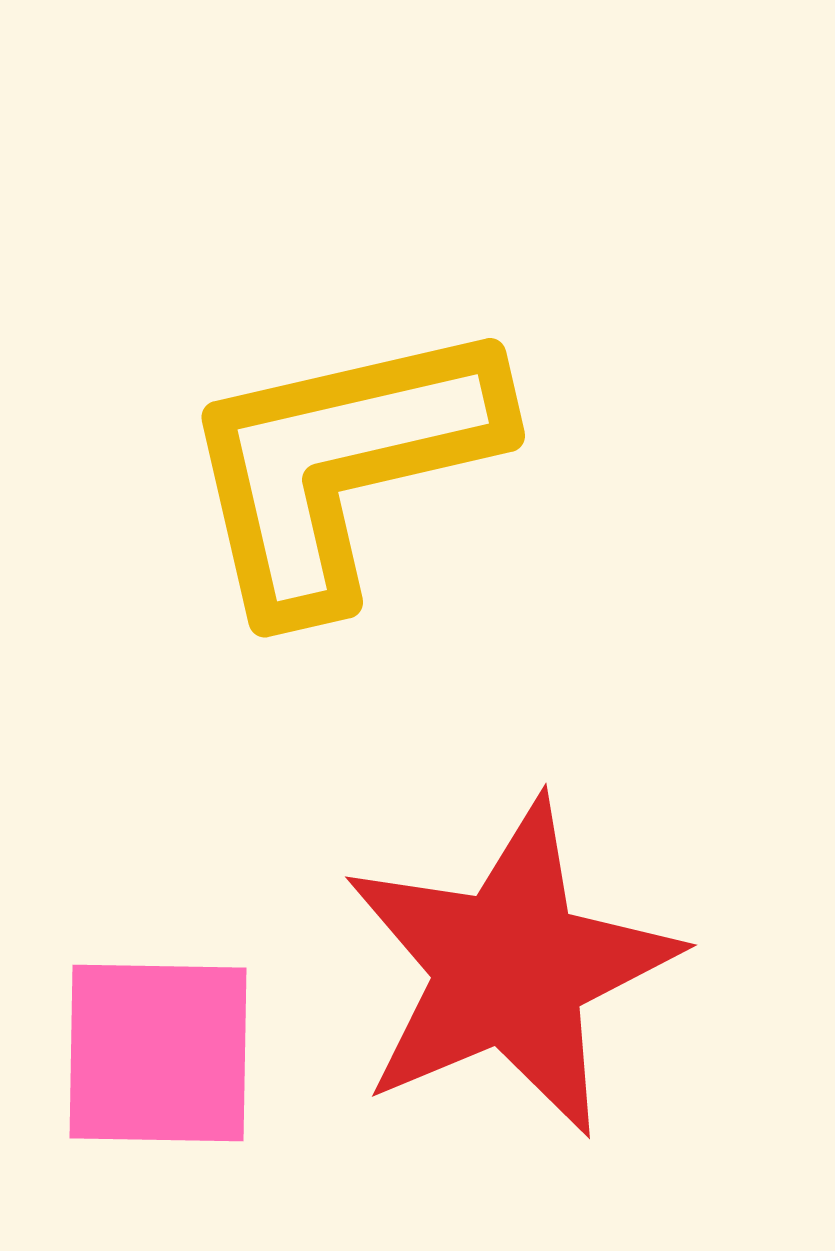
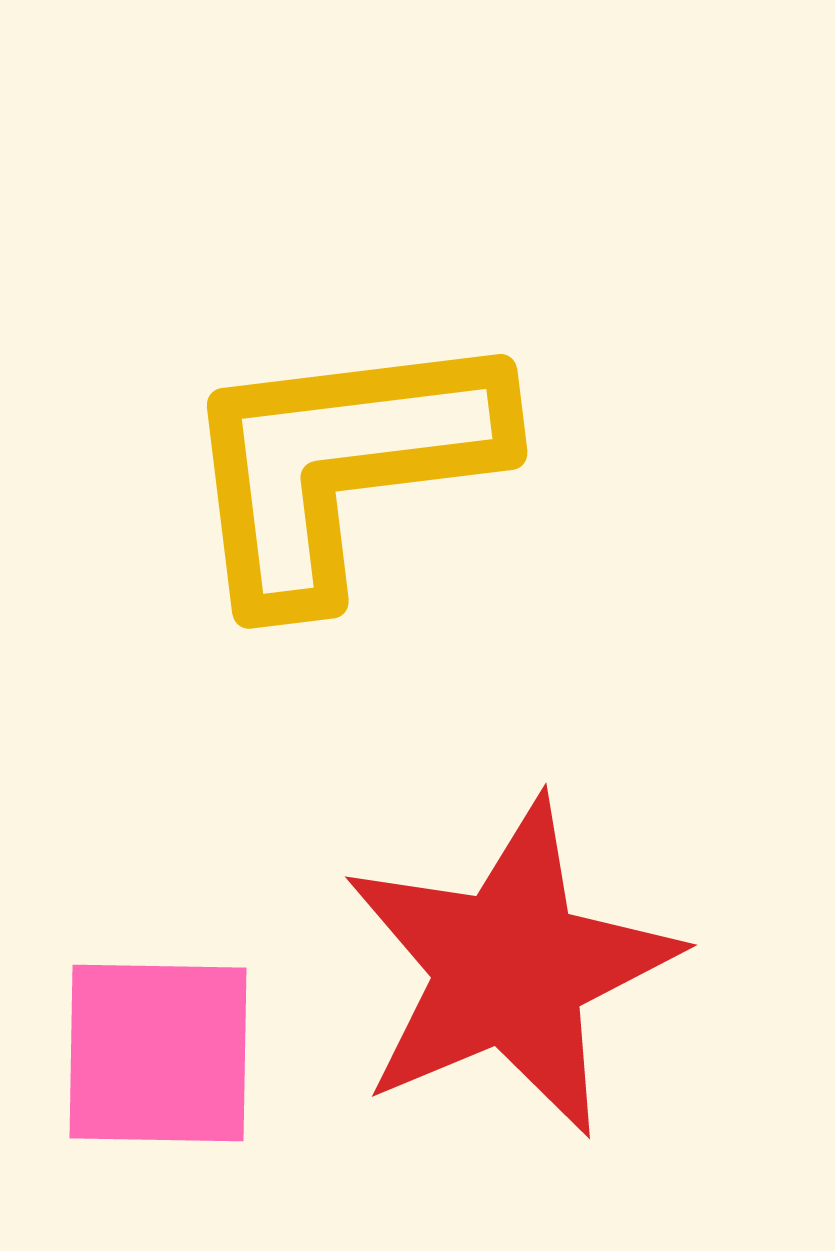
yellow L-shape: rotated 6 degrees clockwise
